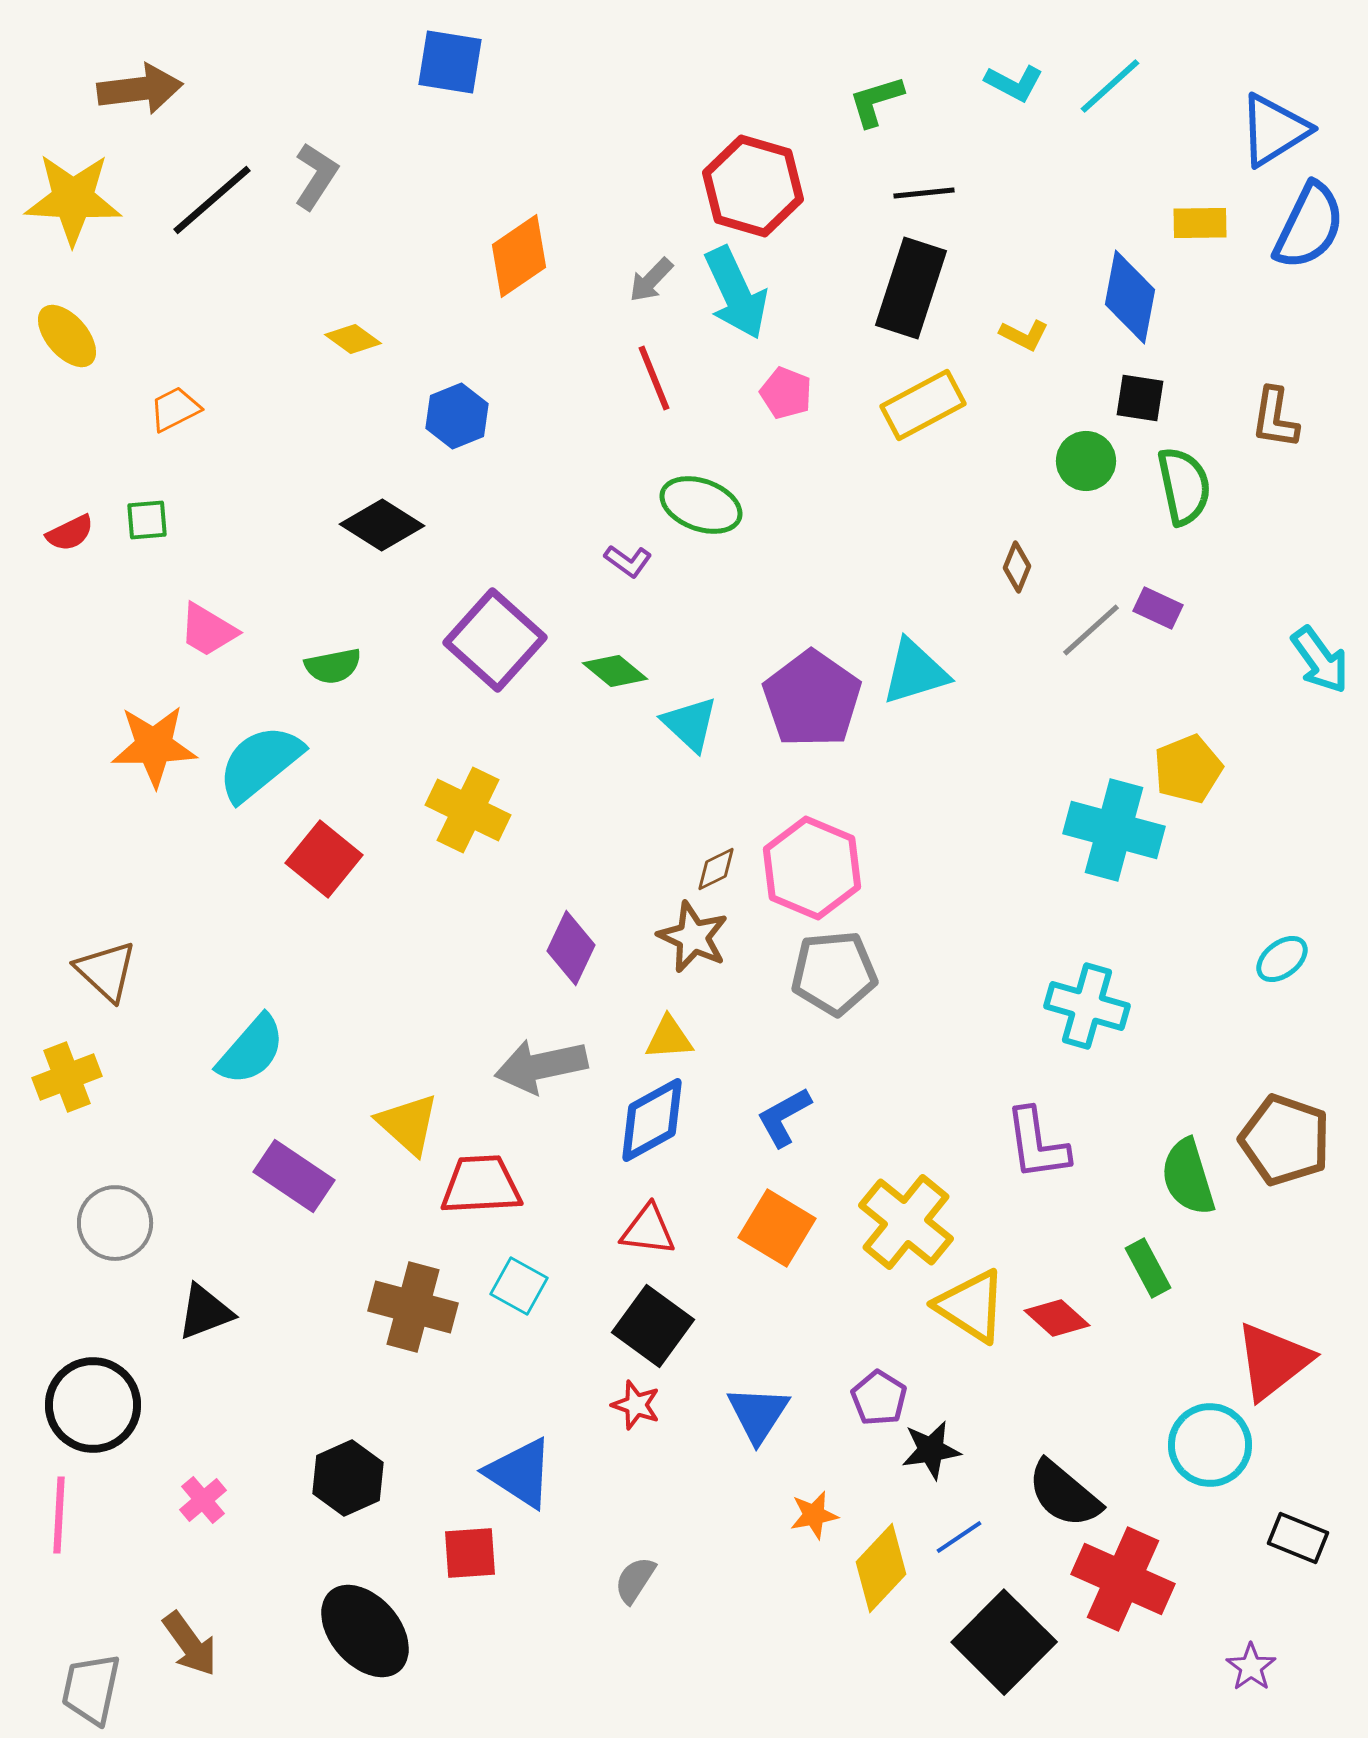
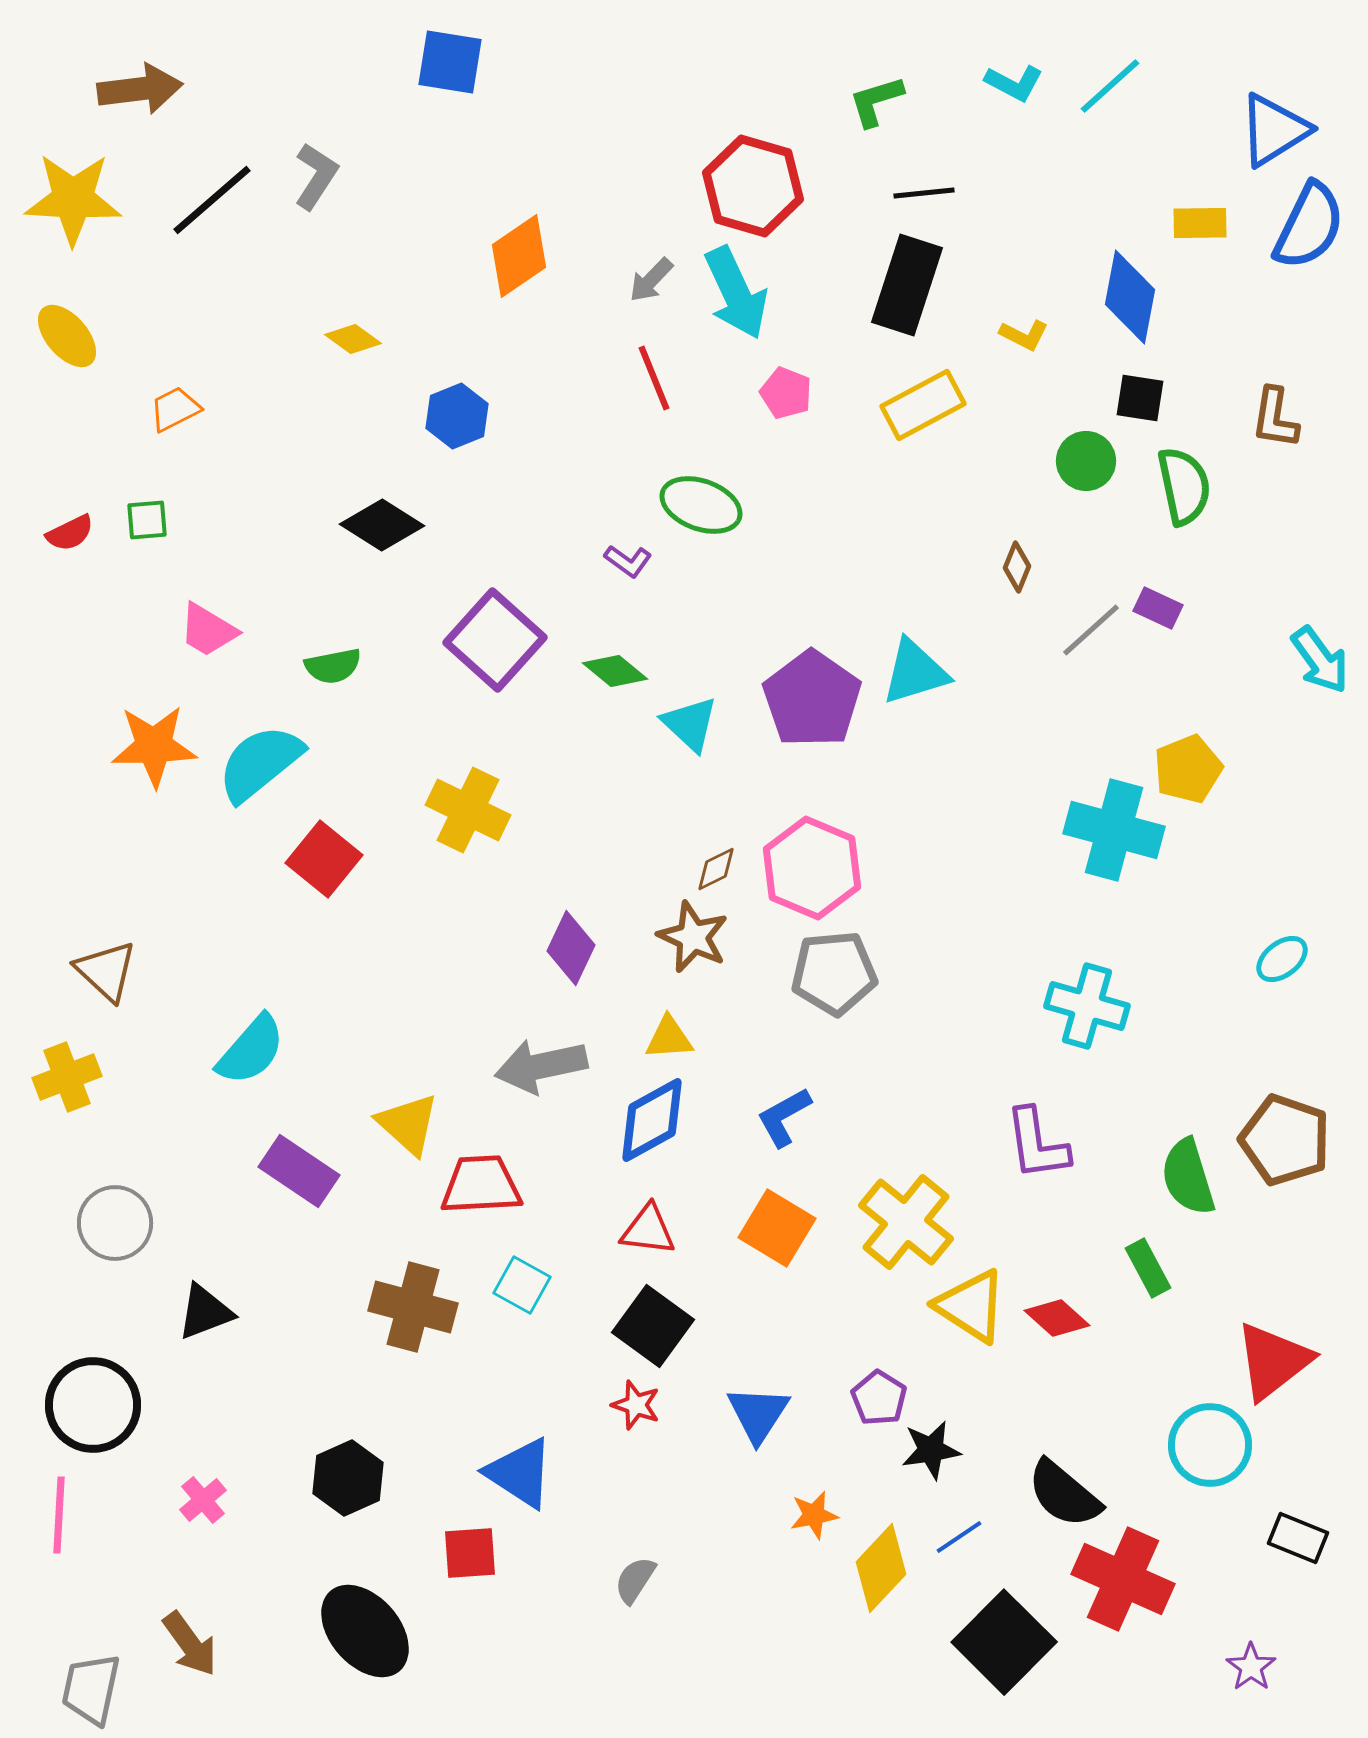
black rectangle at (911, 288): moved 4 px left, 3 px up
purple rectangle at (294, 1176): moved 5 px right, 5 px up
cyan square at (519, 1286): moved 3 px right, 1 px up
